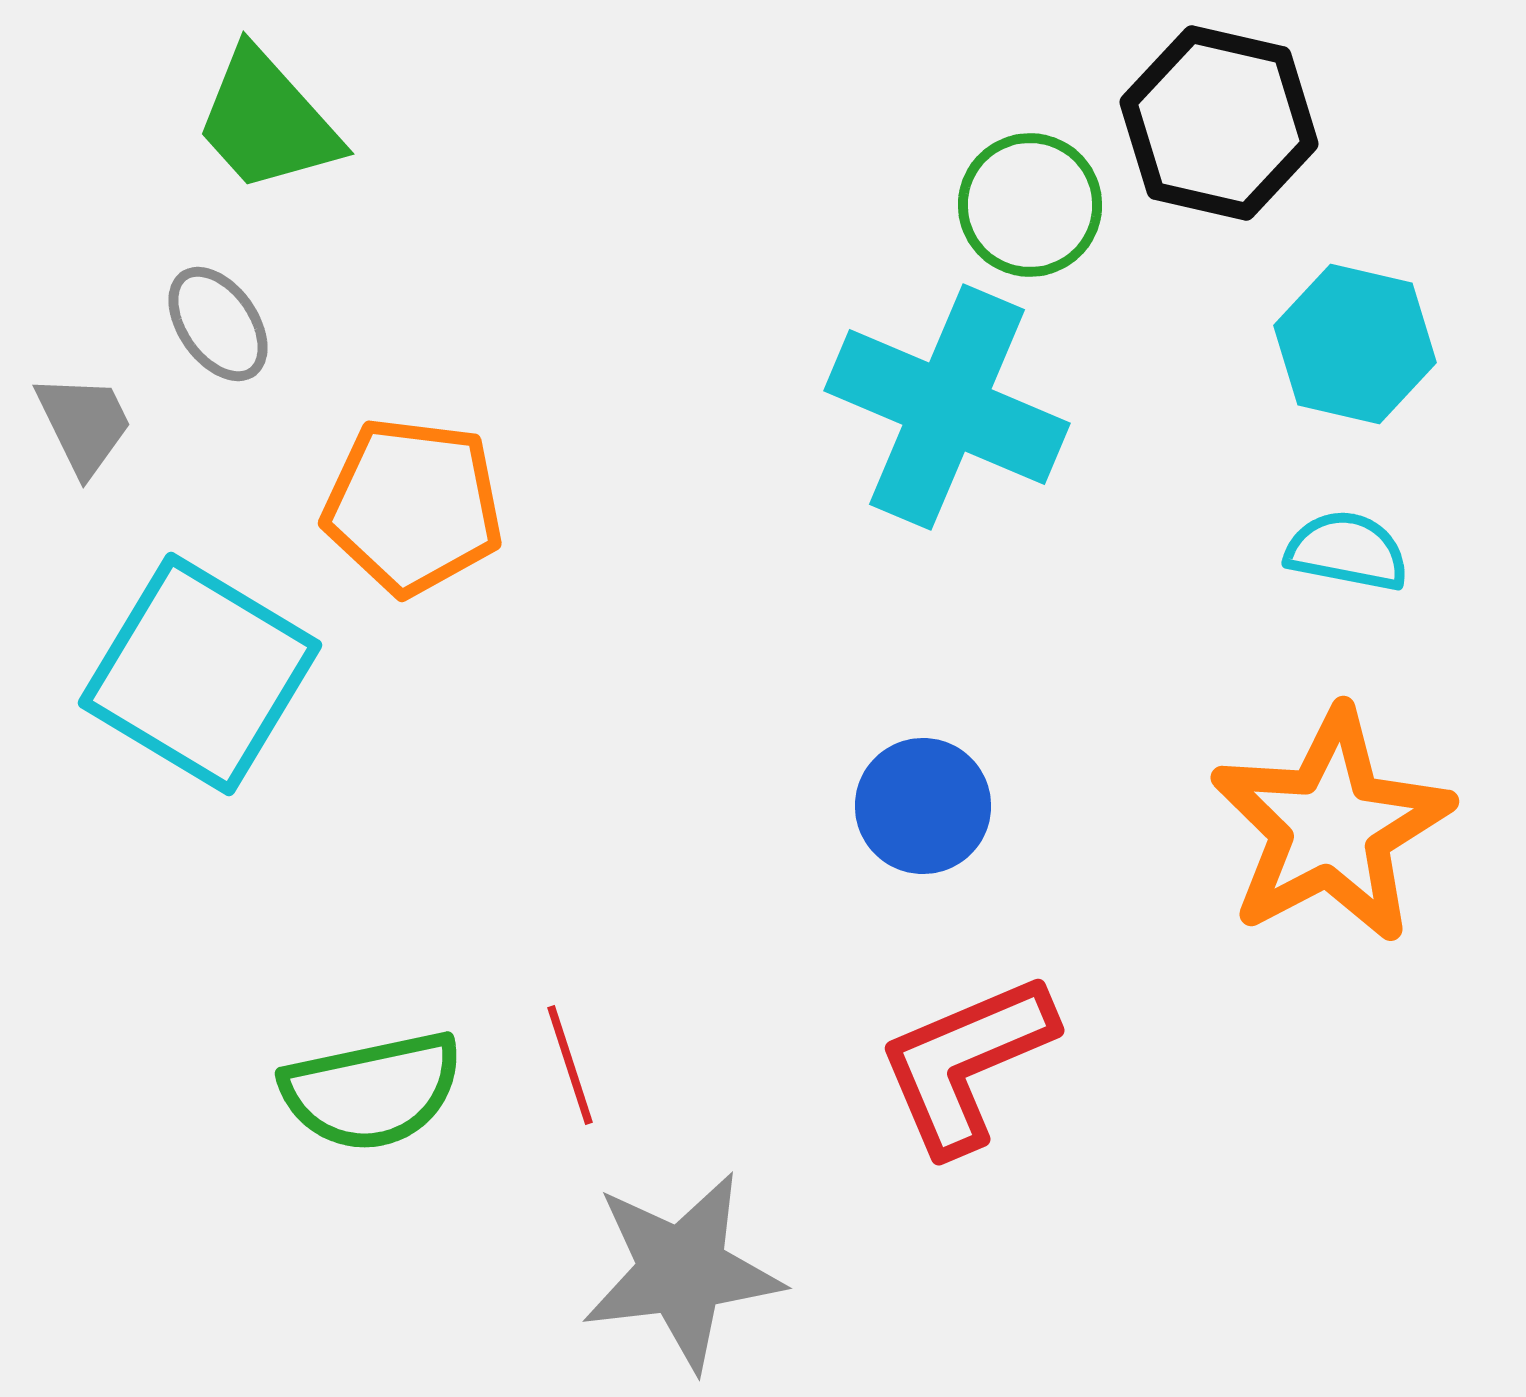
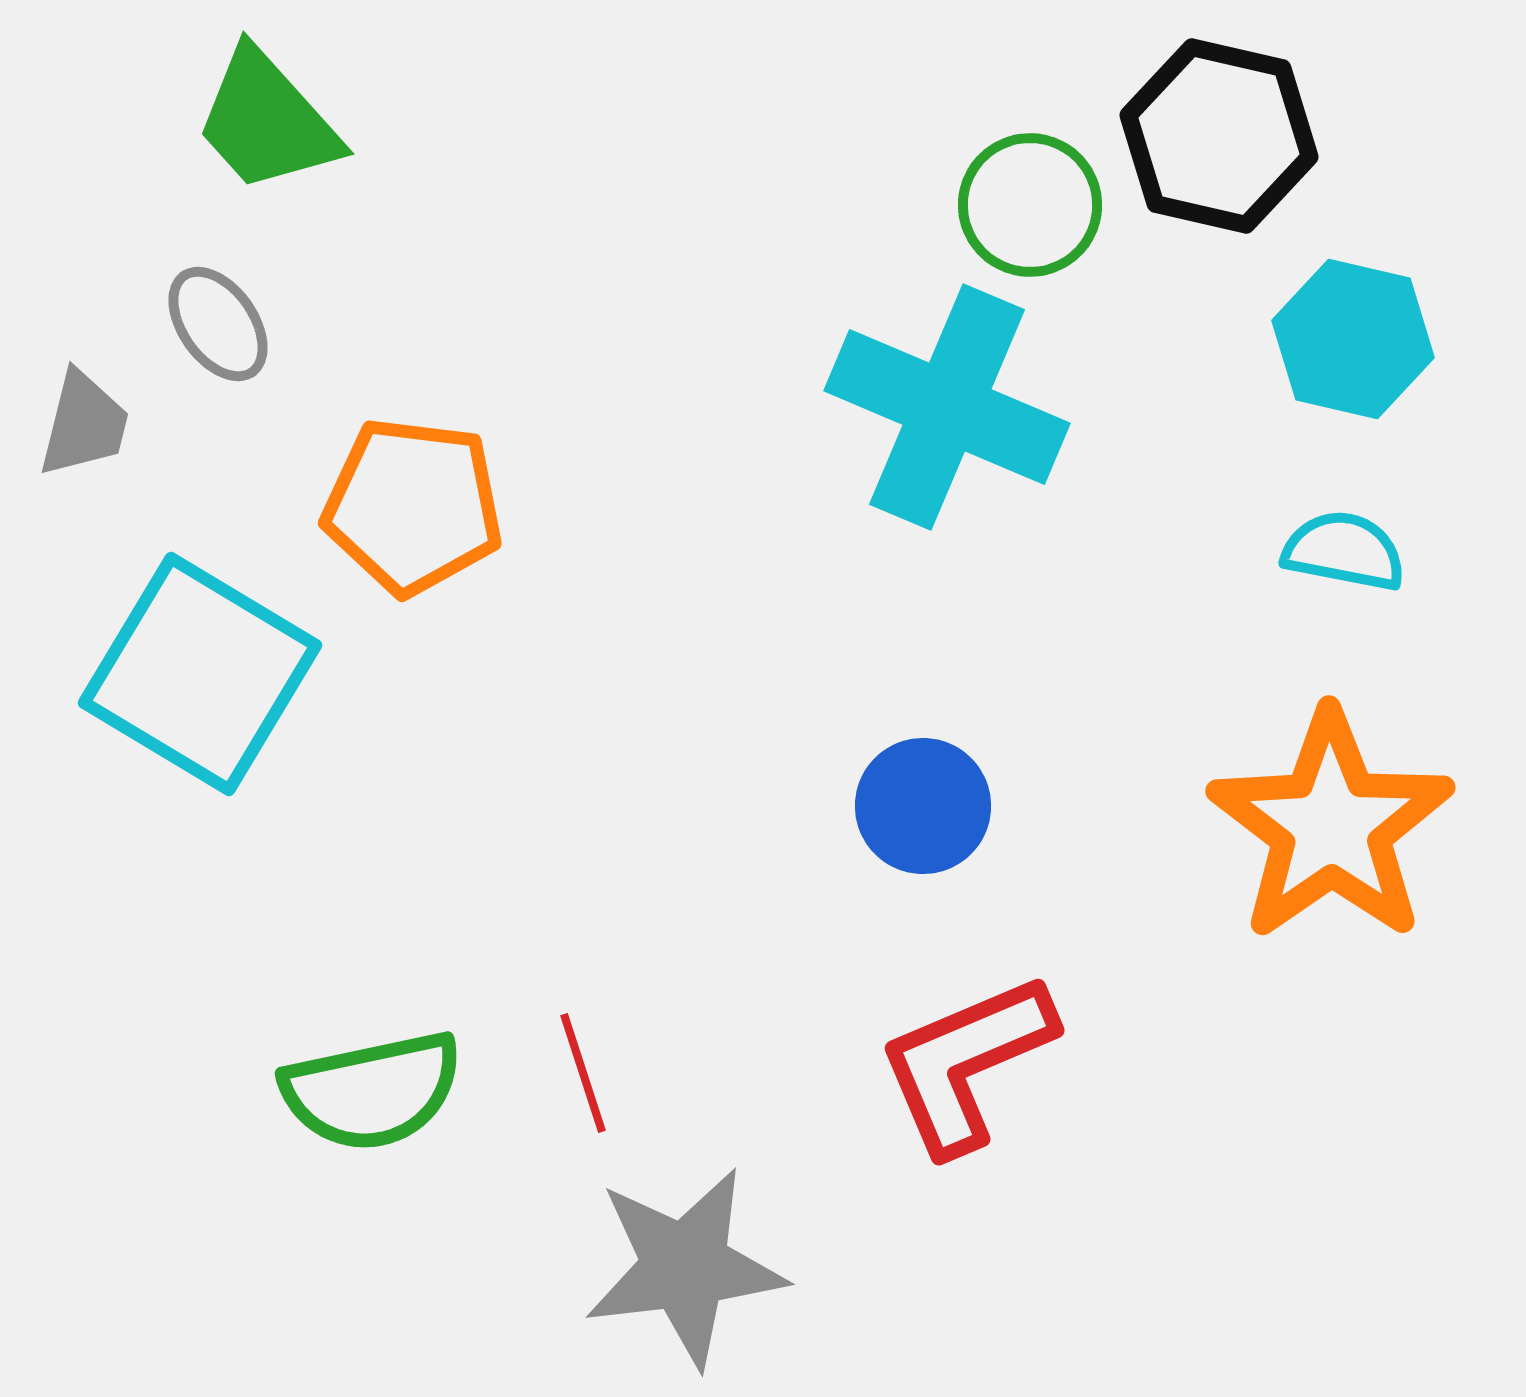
black hexagon: moved 13 px down
cyan hexagon: moved 2 px left, 5 px up
gray trapezoid: rotated 40 degrees clockwise
cyan semicircle: moved 3 px left
orange star: rotated 7 degrees counterclockwise
red line: moved 13 px right, 8 px down
gray star: moved 3 px right, 4 px up
